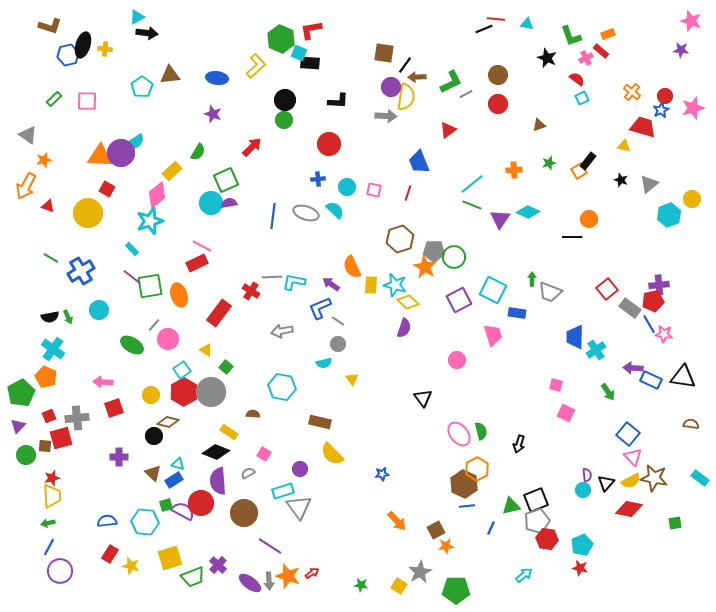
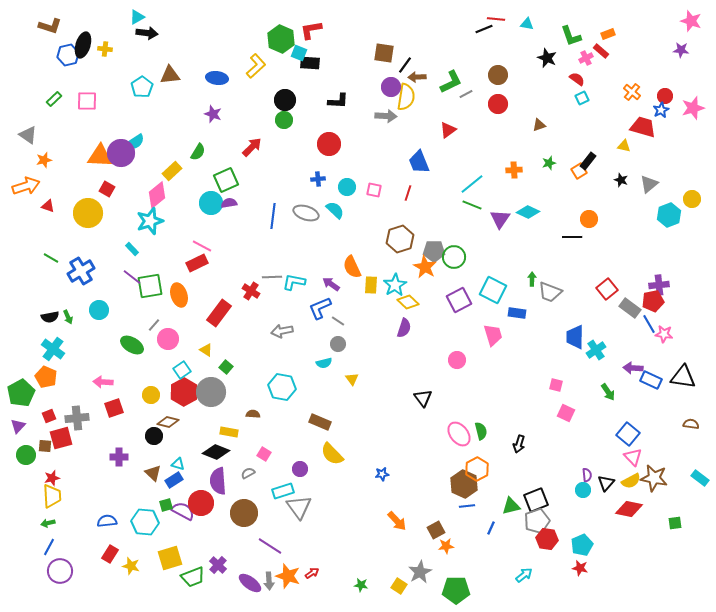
orange arrow at (26, 186): rotated 136 degrees counterclockwise
cyan star at (395, 285): rotated 25 degrees clockwise
brown rectangle at (320, 422): rotated 10 degrees clockwise
yellow rectangle at (229, 432): rotated 24 degrees counterclockwise
